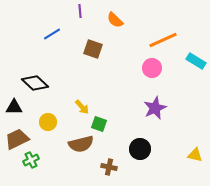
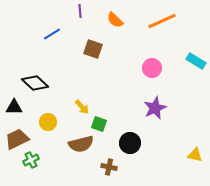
orange line: moved 1 px left, 19 px up
black circle: moved 10 px left, 6 px up
